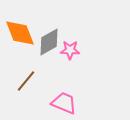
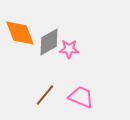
pink star: moved 1 px left, 1 px up
brown line: moved 19 px right, 14 px down
pink trapezoid: moved 17 px right, 6 px up
